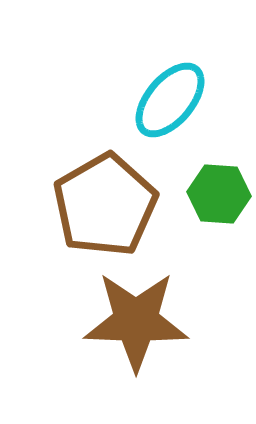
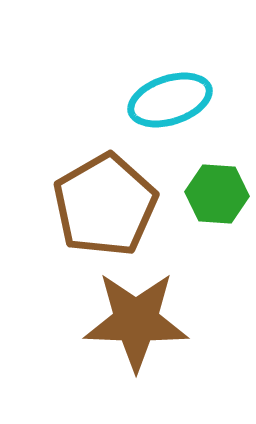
cyan ellipse: rotated 32 degrees clockwise
green hexagon: moved 2 px left
